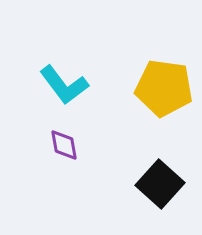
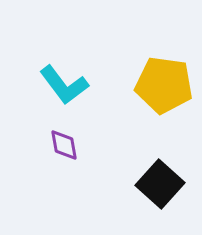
yellow pentagon: moved 3 px up
